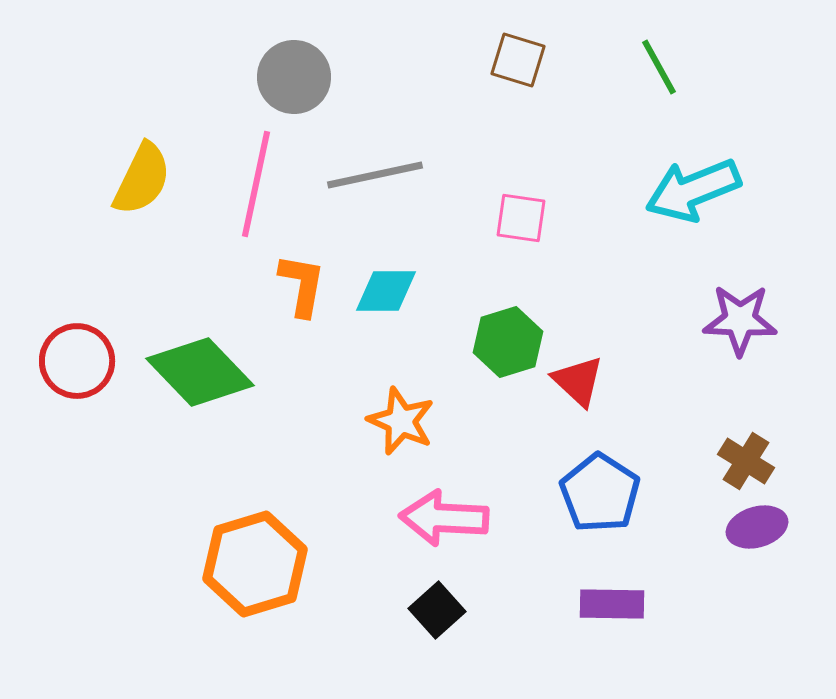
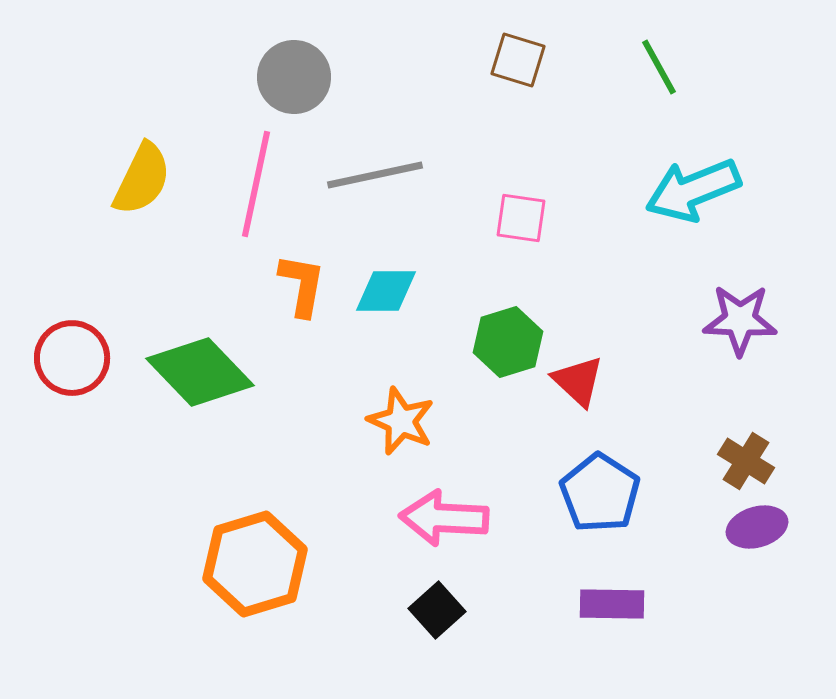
red circle: moved 5 px left, 3 px up
